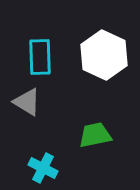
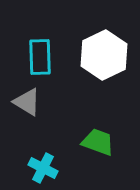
white hexagon: rotated 9 degrees clockwise
green trapezoid: moved 3 px right, 7 px down; rotated 32 degrees clockwise
